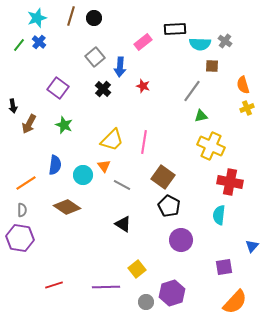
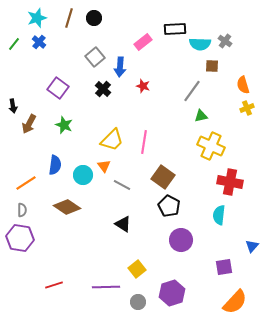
brown line at (71, 16): moved 2 px left, 2 px down
green line at (19, 45): moved 5 px left, 1 px up
gray circle at (146, 302): moved 8 px left
